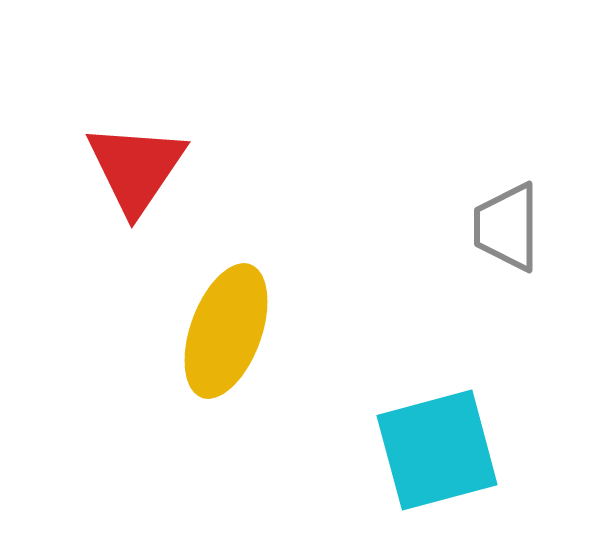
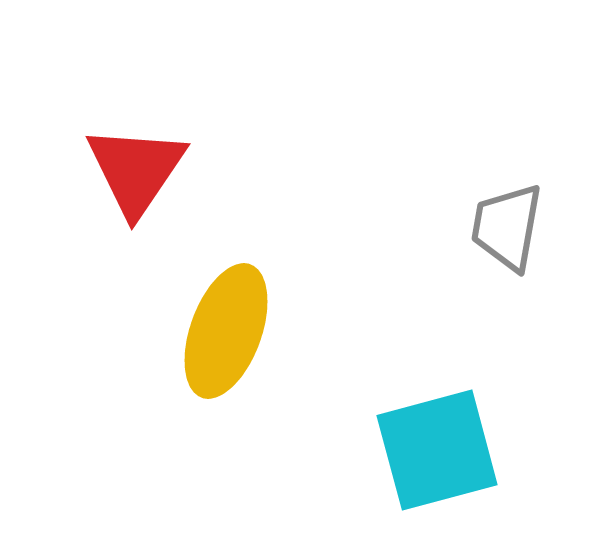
red triangle: moved 2 px down
gray trapezoid: rotated 10 degrees clockwise
